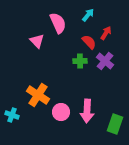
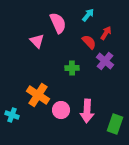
green cross: moved 8 px left, 7 px down
pink circle: moved 2 px up
